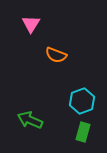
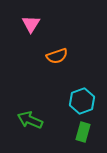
orange semicircle: moved 1 px right, 1 px down; rotated 40 degrees counterclockwise
